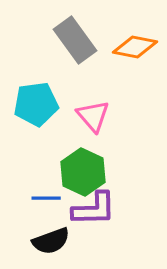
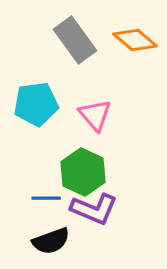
orange diamond: moved 7 px up; rotated 30 degrees clockwise
pink triangle: moved 2 px right, 1 px up
purple L-shape: rotated 24 degrees clockwise
